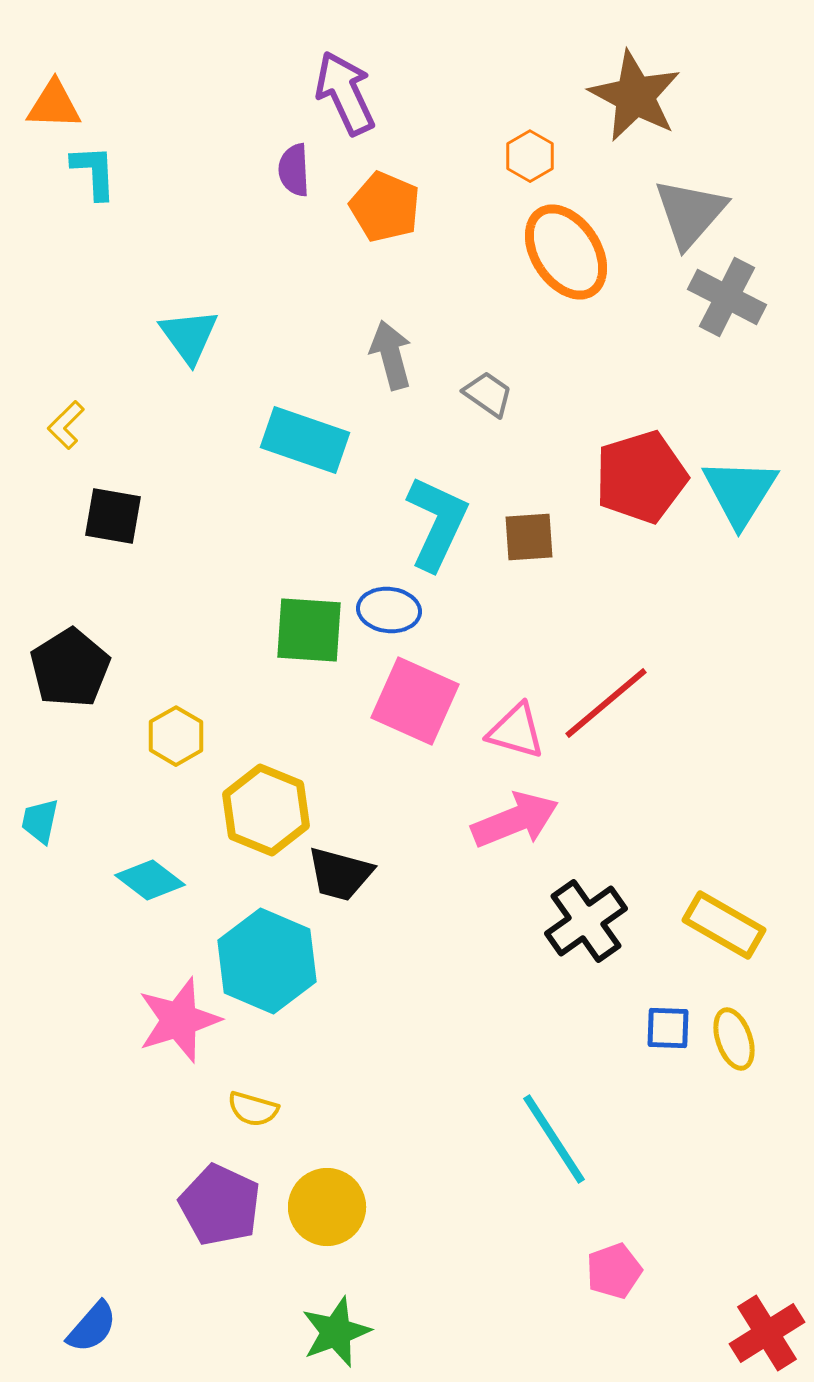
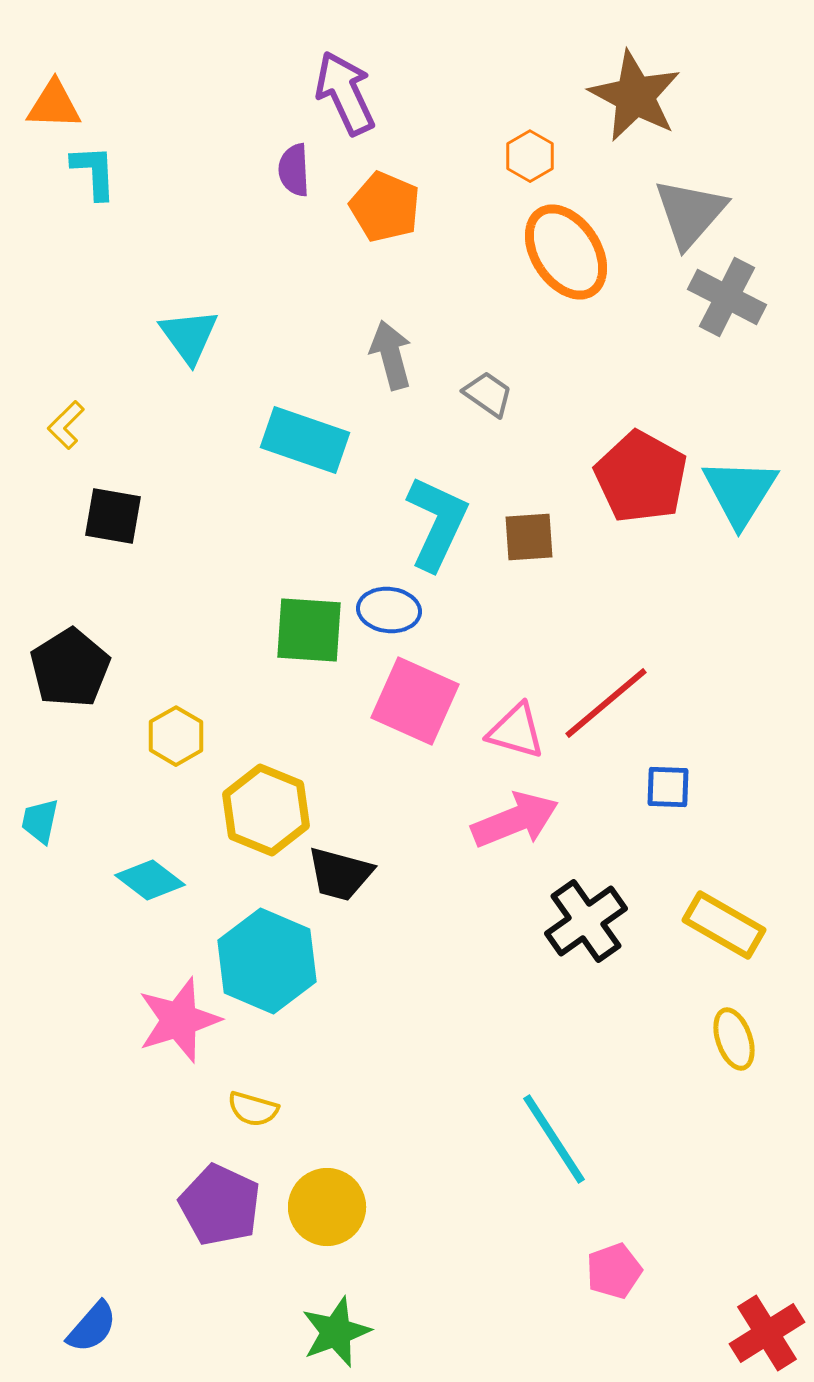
red pentagon at (641, 477): rotated 26 degrees counterclockwise
blue square at (668, 1028): moved 241 px up
